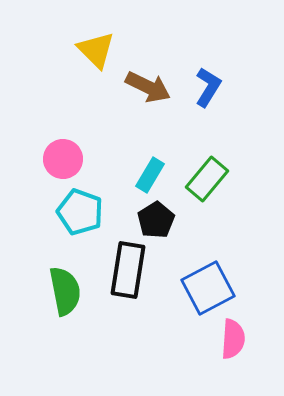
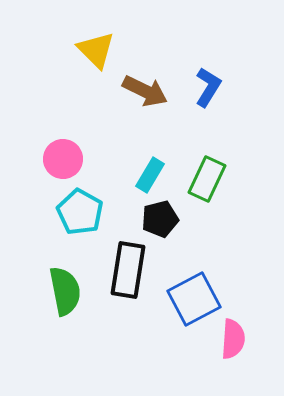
brown arrow: moved 3 px left, 4 px down
green rectangle: rotated 15 degrees counterclockwise
cyan pentagon: rotated 9 degrees clockwise
black pentagon: moved 4 px right, 1 px up; rotated 18 degrees clockwise
blue square: moved 14 px left, 11 px down
